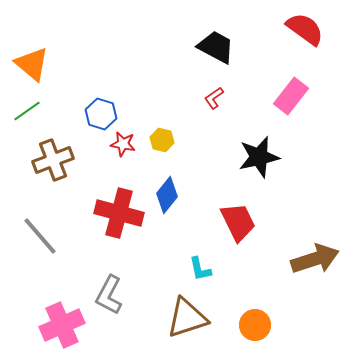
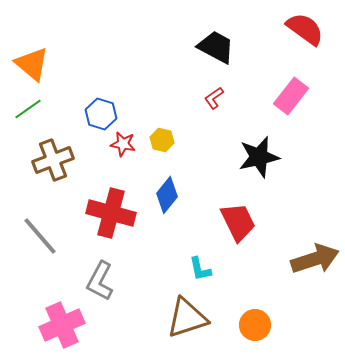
green line: moved 1 px right, 2 px up
red cross: moved 8 px left
gray L-shape: moved 9 px left, 14 px up
